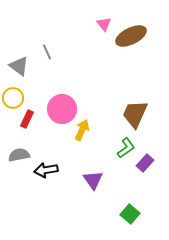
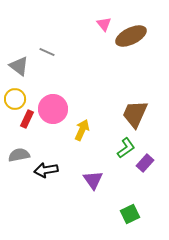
gray line: rotated 42 degrees counterclockwise
yellow circle: moved 2 px right, 1 px down
pink circle: moved 9 px left
green square: rotated 24 degrees clockwise
